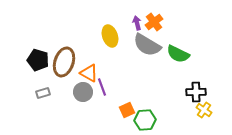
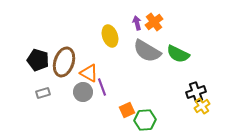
gray semicircle: moved 6 px down
black cross: rotated 18 degrees counterclockwise
yellow cross: moved 2 px left, 4 px up; rotated 21 degrees clockwise
